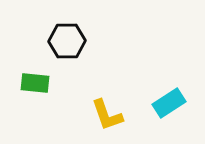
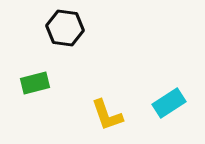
black hexagon: moved 2 px left, 13 px up; rotated 9 degrees clockwise
green rectangle: rotated 20 degrees counterclockwise
